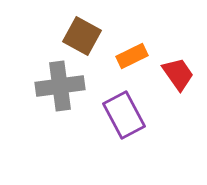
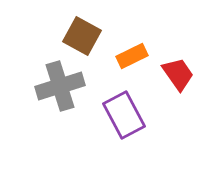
gray cross: rotated 9 degrees counterclockwise
